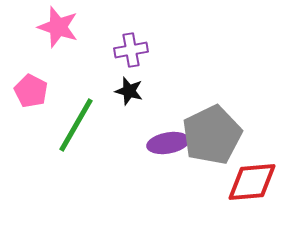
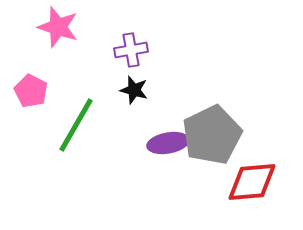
black star: moved 5 px right, 1 px up
